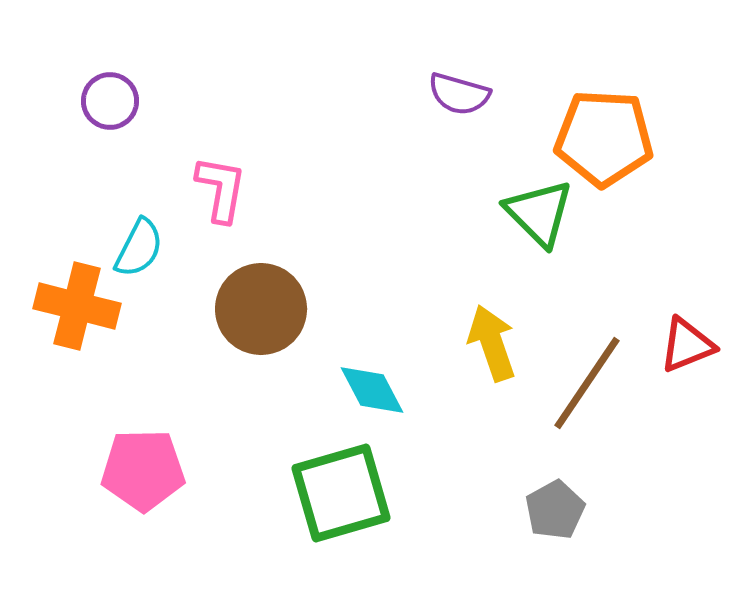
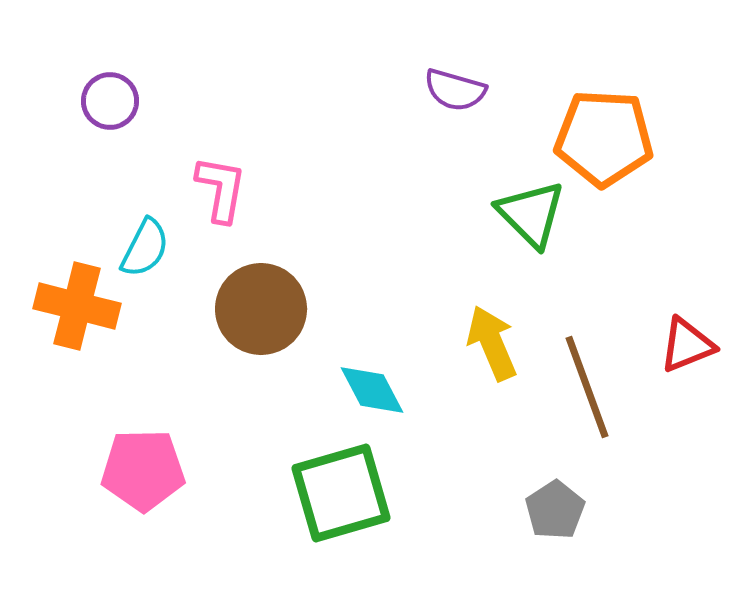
purple semicircle: moved 4 px left, 4 px up
green triangle: moved 8 px left, 1 px down
cyan semicircle: moved 6 px right
yellow arrow: rotated 4 degrees counterclockwise
brown line: moved 4 px down; rotated 54 degrees counterclockwise
gray pentagon: rotated 4 degrees counterclockwise
